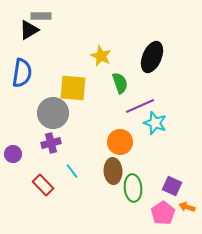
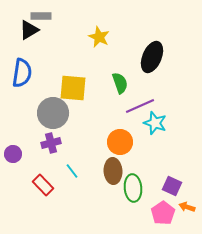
yellow star: moved 2 px left, 19 px up
